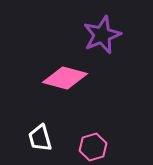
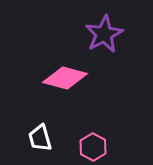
purple star: moved 2 px right, 1 px up; rotated 6 degrees counterclockwise
pink hexagon: rotated 16 degrees counterclockwise
